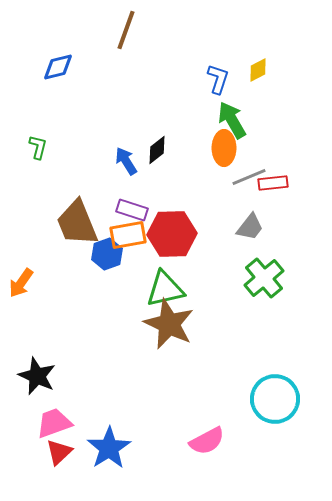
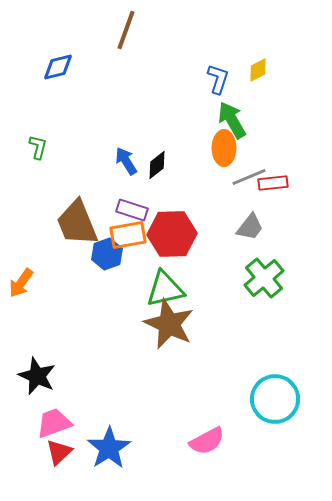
black diamond: moved 15 px down
